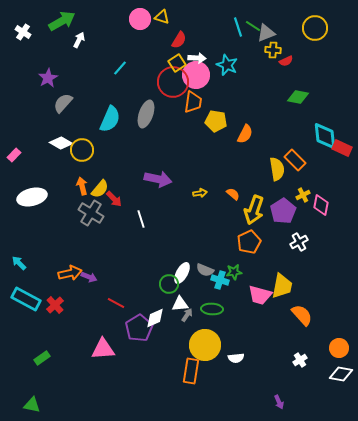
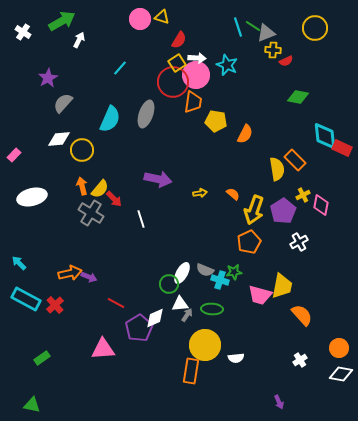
white diamond at (61, 143): moved 2 px left, 4 px up; rotated 35 degrees counterclockwise
